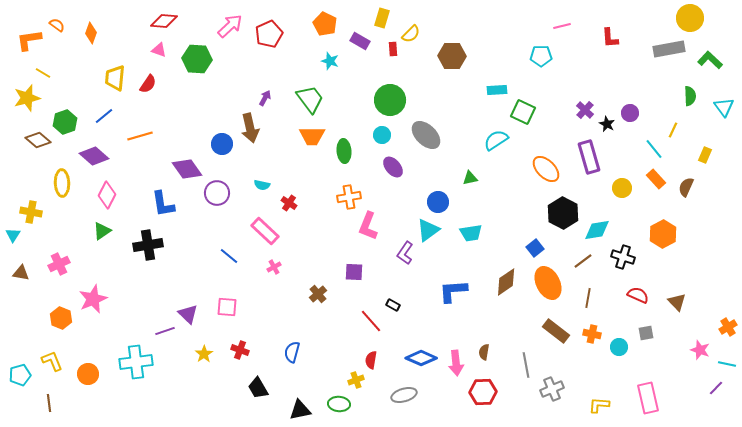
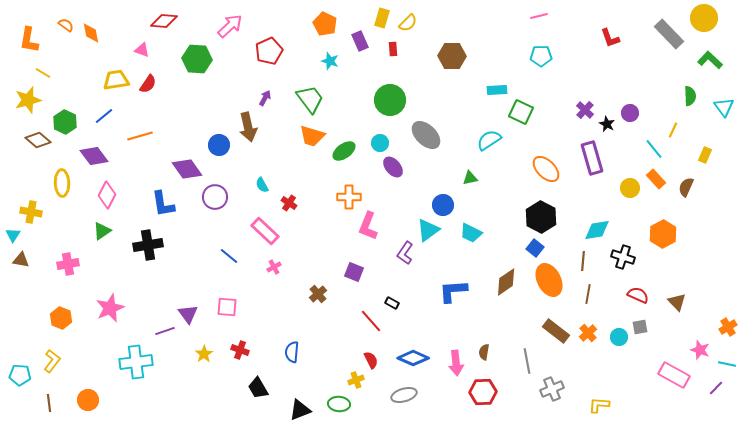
yellow circle at (690, 18): moved 14 px right
orange semicircle at (57, 25): moved 9 px right
pink line at (562, 26): moved 23 px left, 10 px up
orange diamond at (91, 33): rotated 30 degrees counterclockwise
red pentagon at (269, 34): moved 17 px down
yellow semicircle at (411, 34): moved 3 px left, 11 px up
red L-shape at (610, 38): rotated 15 degrees counterclockwise
orange L-shape at (29, 40): rotated 72 degrees counterclockwise
purple rectangle at (360, 41): rotated 36 degrees clockwise
gray rectangle at (669, 49): moved 15 px up; rotated 56 degrees clockwise
pink triangle at (159, 50): moved 17 px left
yellow trapezoid at (115, 78): moved 1 px right, 2 px down; rotated 76 degrees clockwise
yellow star at (27, 98): moved 1 px right, 2 px down
green square at (523, 112): moved 2 px left
green hexagon at (65, 122): rotated 15 degrees counterclockwise
brown arrow at (250, 128): moved 2 px left, 1 px up
cyan circle at (382, 135): moved 2 px left, 8 px down
orange trapezoid at (312, 136): rotated 16 degrees clockwise
cyan semicircle at (496, 140): moved 7 px left
blue circle at (222, 144): moved 3 px left, 1 px down
green ellipse at (344, 151): rotated 60 degrees clockwise
purple diamond at (94, 156): rotated 12 degrees clockwise
purple rectangle at (589, 157): moved 3 px right, 1 px down
cyan semicircle at (262, 185): rotated 49 degrees clockwise
yellow circle at (622, 188): moved 8 px right
purple circle at (217, 193): moved 2 px left, 4 px down
orange cross at (349, 197): rotated 10 degrees clockwise
blue circle at (438, 202): moved 5 px right, 3 px down
black hexagon at (563, 213): moved 22 px left, 4 px down
cyan trapezoid at (471, 233): rotated 35 degrees clockwise
blue square at (535, 248): rotated 12 degrees counterclockwise
brown line at (583, 261): rotated 48 degrees counterclockwise
pink cross at (59, 264): moved 9 px right; rotated 15 degrees clockwise
purple square at (354, 272): rotated 18 degrees clockwise
brown triangle at (21, 273): moved 13 px up
orange ellipse at (548, 283): moved 1 px right, 3 px up
brown line at (588, 298): moved 4 px up
pink star at (93, 299): moved 17 px right, 9 px down
black rectangle at (393, 305): moved 1 px left, 2 px up
purple triangle at (188, 314): rotated 10 degrees clockwise
gray square at (646, 333): moved 6 px left, 6 px up
orange cross at (592, 334): moved 4 px left, 1 px up; rotated 36 degrees clockwise
cyan circle at (619, 347): moved 10 px up
blue semicircle at (292, 352): rotated 10 degrees counterclockwise
blue diamond at (421, 358): moved 8 px left
red semicircle at (371, 360): rotated 144 degrees clockwise
yellow L-shape at (52, 361): rotated 60 degrees clockwise
gray line at (526, 365): moved 1 px right, 4 px up
orange circle at (88, 374): moved 26 px down
cyan pentagon at (20, 375): rotated 20 degrees clockwise
pink rectangle at (648, 398): moved 26 px right, 23 px up; rotated 48 degrees counterclockwise
black triangle at (300, 410): rotated 10 degrees counterclockwise
